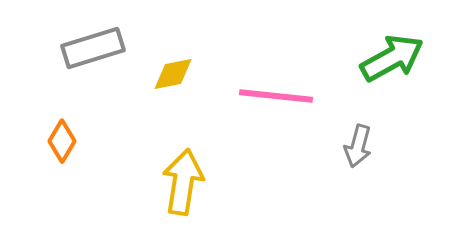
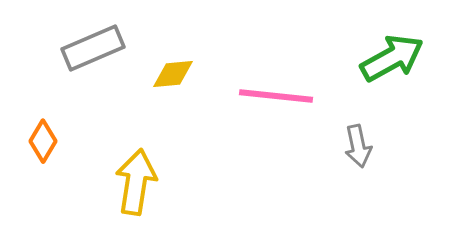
gray rectangle: rotated 6 degrees counterclockwise
yellow diamond: rotated 6 degrees clockwise
orange diamond: moved 19 px left
gray arrow: rotated 27 degrees counterclockwise
yellow arrow: moved 47 px left
